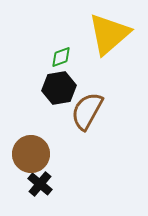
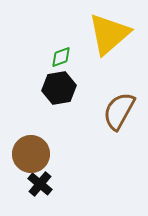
brown semicircle: moved 32 px right
